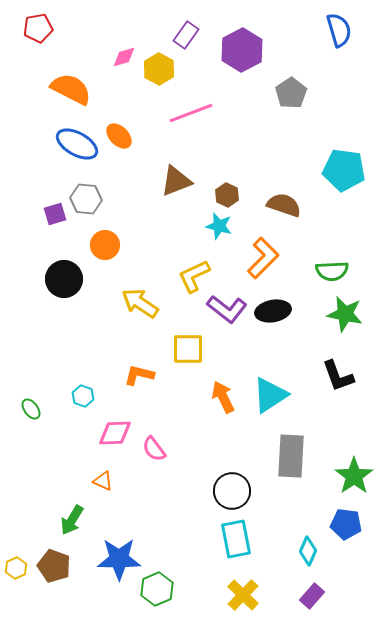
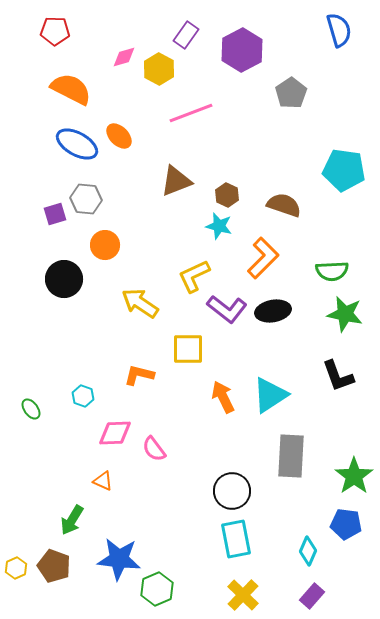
red pentagon at (38, 28): moved 17 px right, 3 px down; rotated 12 degrees clockwise
blue star at (119, 559): rotated 6 degrees clockwise
